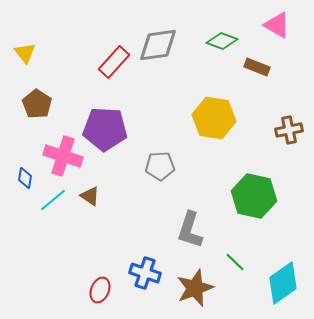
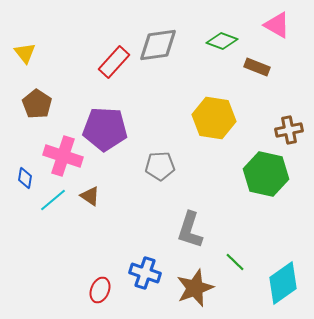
green hexagon: moved 12 px right, 22 px up
